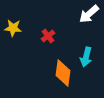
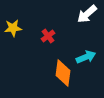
white arrow: moved 2 px left
yellow star: rotated 12 degrees counterclockwise
cyan arrow: rotated 126 degrees counterclockwise
